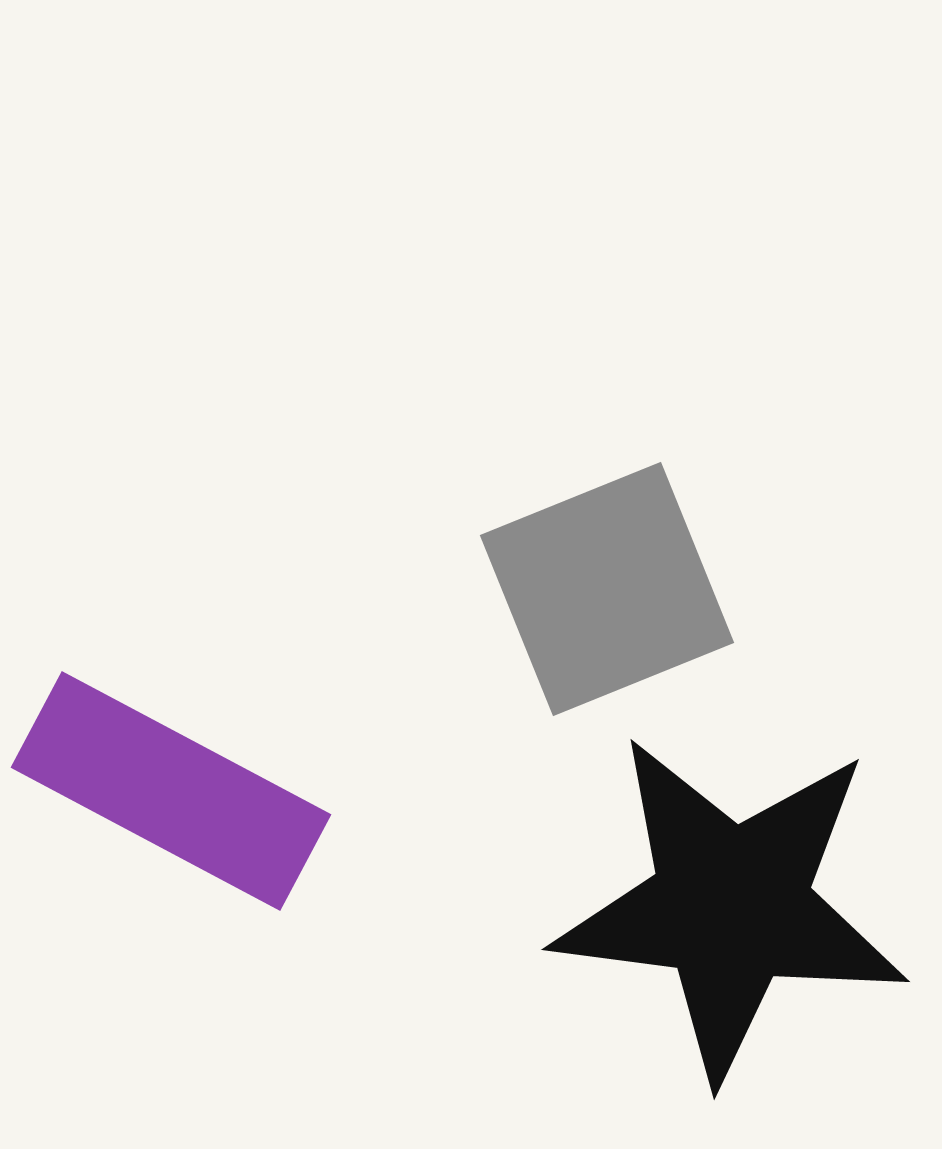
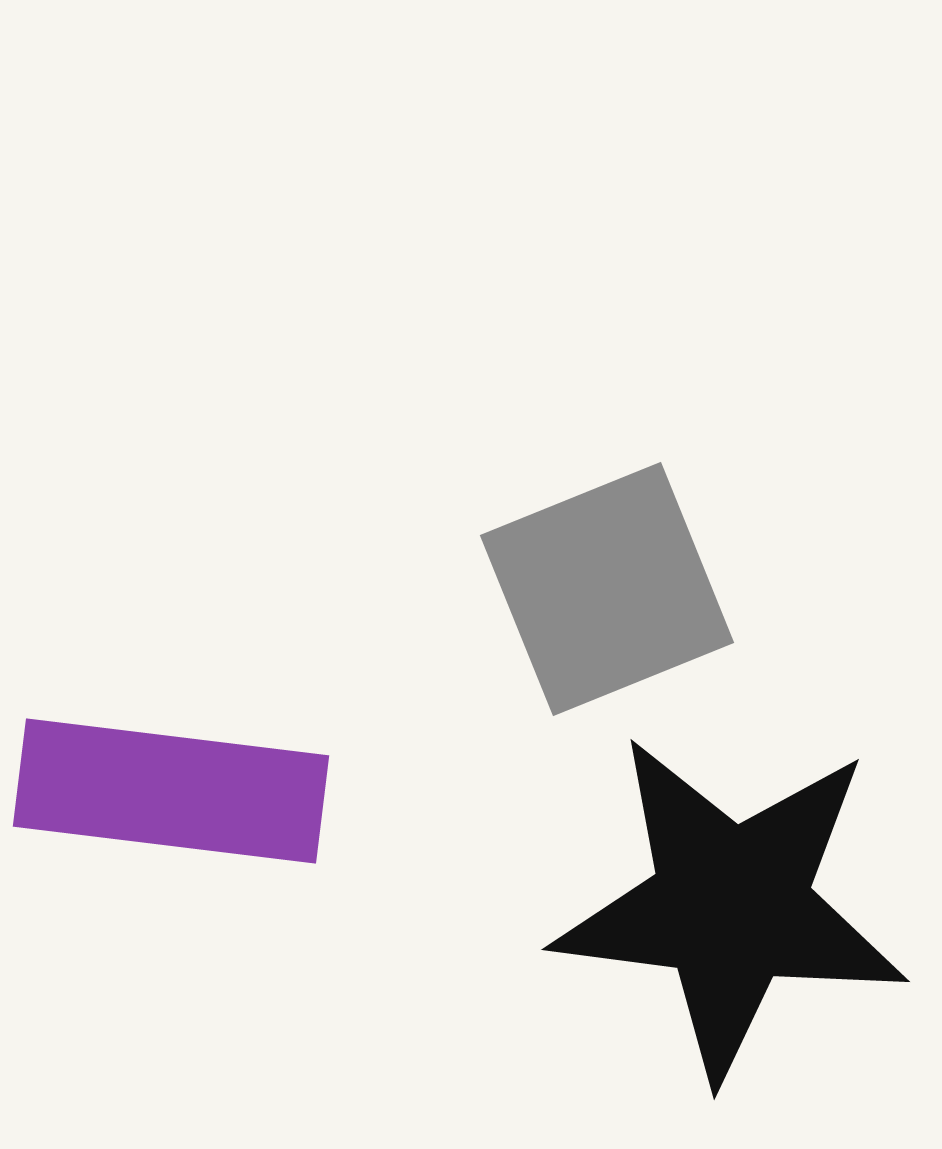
purple rectangle: rotated 21 degrees counterclockwise
